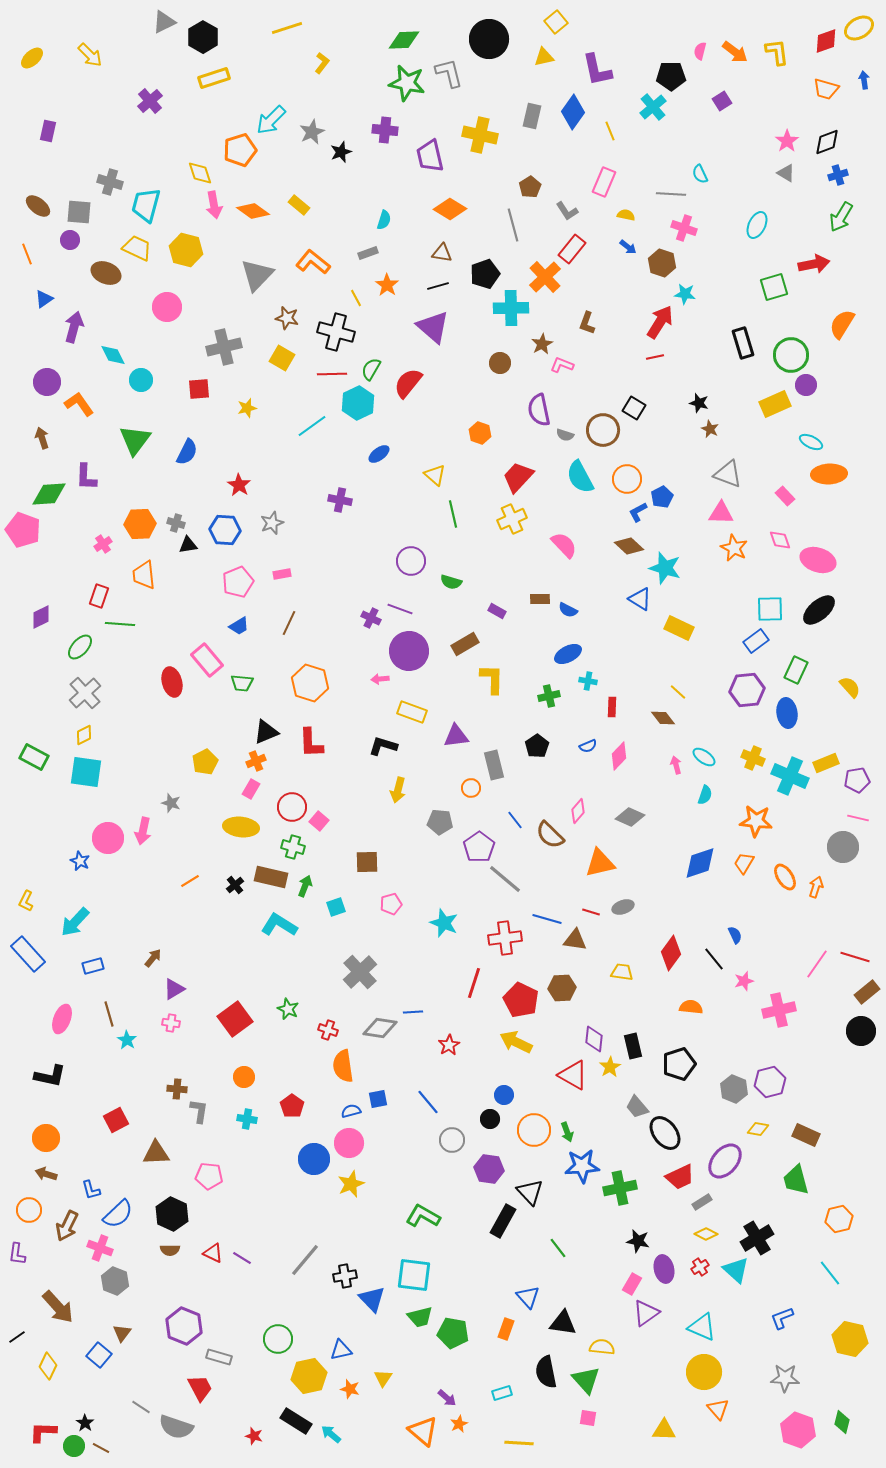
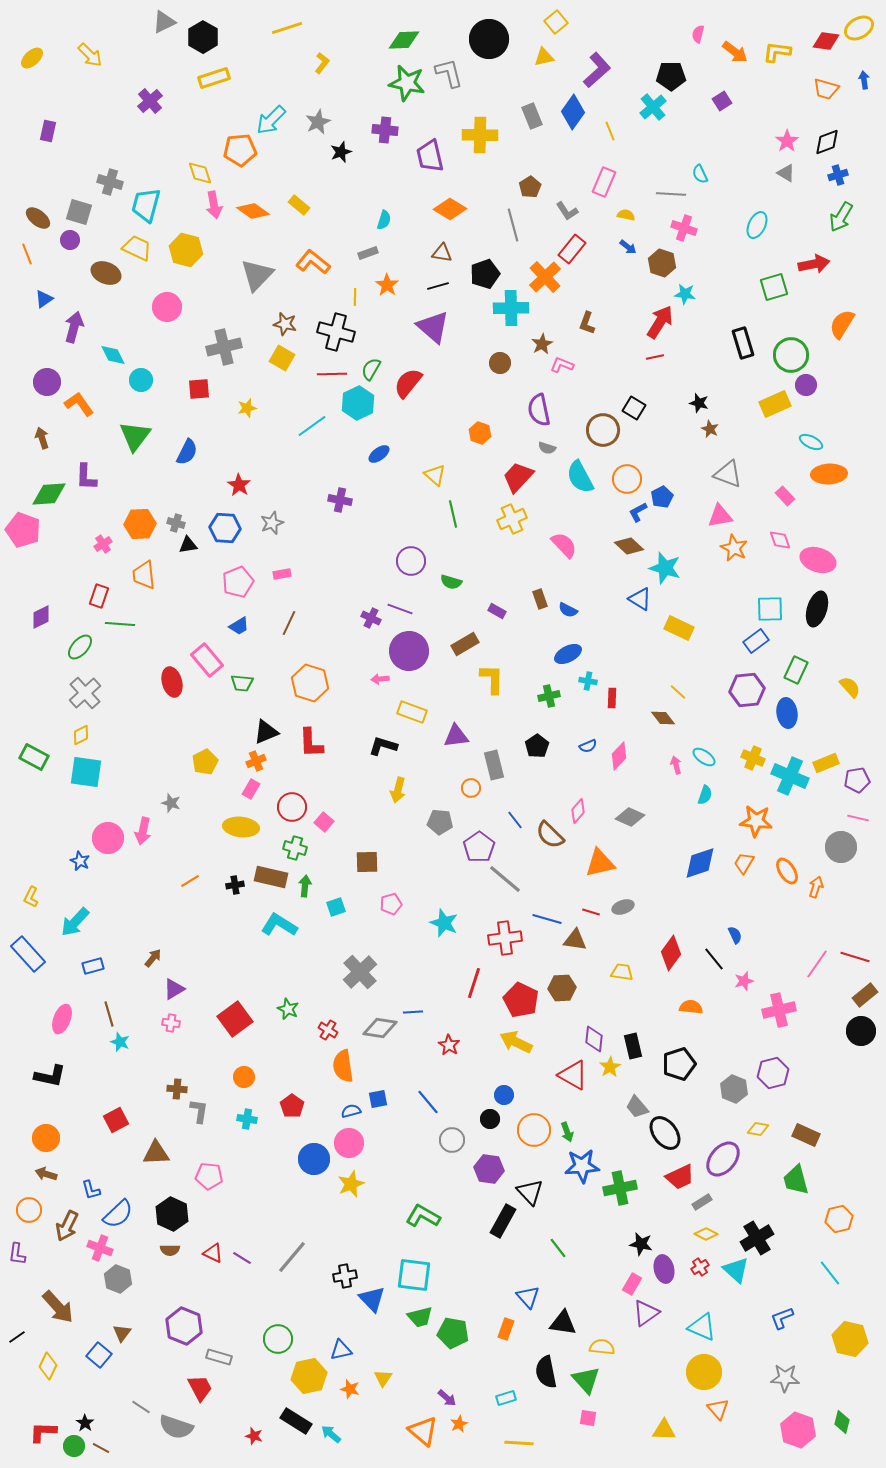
red diamond at (826, 41): rotated 28 degrees clockwise
pink semicircle at (700, 51): moved 2 px left, 17 px up
yellow L-shape at (777, 52): rotated 76 degrees counterclockwise
purple L-shape at (597, 70): rotated 120 degrees counterclockwise
gray rectangle at (532, 116): rotated 35 degrees counterclockwise
gray star at (312, 132): moved 6 px right, 10 px up
yellow cross at (480, 135): rotated 12 degrees counterclockwise
orange pentagon at (240, 150): rotated 12 degrees clockwise
brown ellipse at (38, 206): moved 12 px down
gray square at (79, 212): rotated 12 degrees clockwise
yellow line at (356, 298): moved 1 px left, 1 px up; rotated 30 degrees clockwise
brown star at (287, 318): moved 2 px left, 6 px down
gray semicircle at (565, 435): moved 18 px left, 13 px down
green triangle at (135, 440): moved 4 px up
pink triangle at (721, 513): moved 1 px left, 3 px down; rotated 12 degrees counterclockwise
blue hexagon at (225, 530): moved 2 px up
brown rectangle at (540, 599): rotated 72 degrees clockwise
black ellipse at (819, 610): moved 2 px left, 1 px up; rotated 32 degrees counterclockwise
red rectangle at (612, 707): moved 9 px up
yellow diamond at (84, 735): moved 3 px left
pink square at (319, 821): moved 5 px right, 1 px down
green cross at (293, 847): moved 2 px right, 1 px down
gray circle at (843, 847): moved 2 px left
orange ellipse at (785, 877): moved 2 px right, 6 px up
black cross at (235, 885): rotated 30 degrees clockwise
green arrow at (305, 886): rotated 15 degrees counterclockwise
yellow L-shape at (26, 901): moved 5 px right, 4 px up
brown rectangle at (867, 992): moved 2 px left, 3 px down
red cross at (328, 1030): rotated 12 degrees clockwise
cyan star at (127, 1040): moved 7 px left, 2 px down; rotated 12 degrees counterclockwise
red star at (449, 1045): rotated 10 degrees counterclockwise
purple hexagon at (770, 1082): moved 3 px right, 9 px up
purple ellipse at (725, 1161): moved 2 px left, 2 px up
black star at (638, 1241): moved 3 px right, 3 px down
gray line at (305, 1260): moved 13 px left, 3 px up
gray hexagon at (115, 1281): moved 3 px right, 2 px up
cyan rectangle at (502, 1393): moved 4 px right, 5 px down
